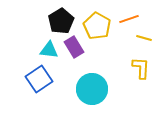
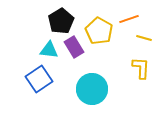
yellow pentagon: moved 2 px right, 5 px down
